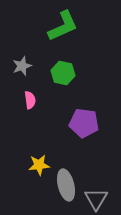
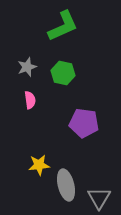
gray star: moved 5 px right, 1 px down
gray triangle: moved 3 px right, 1 px up
